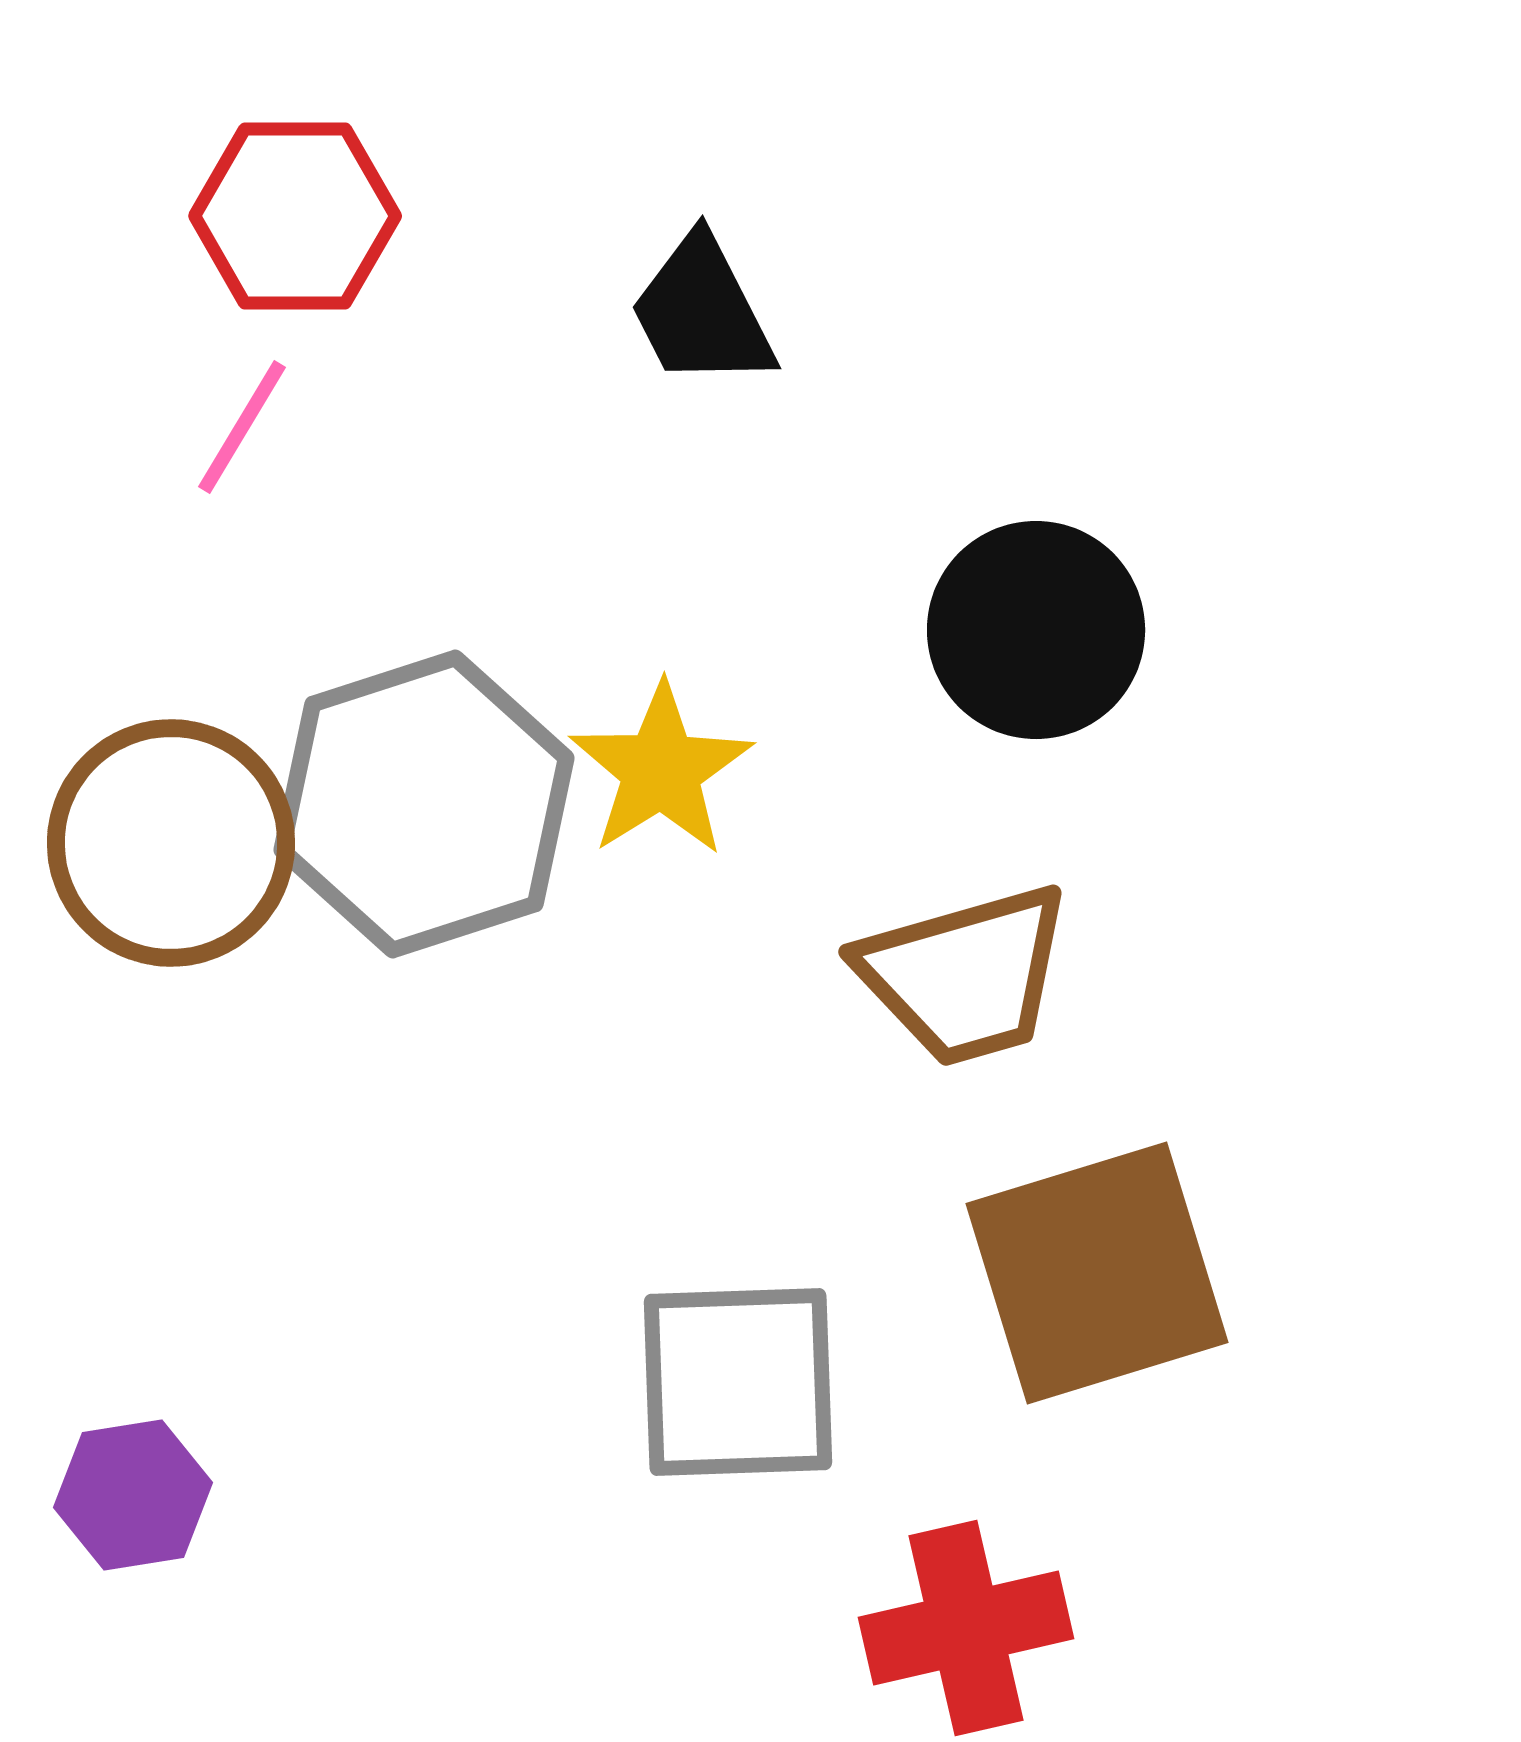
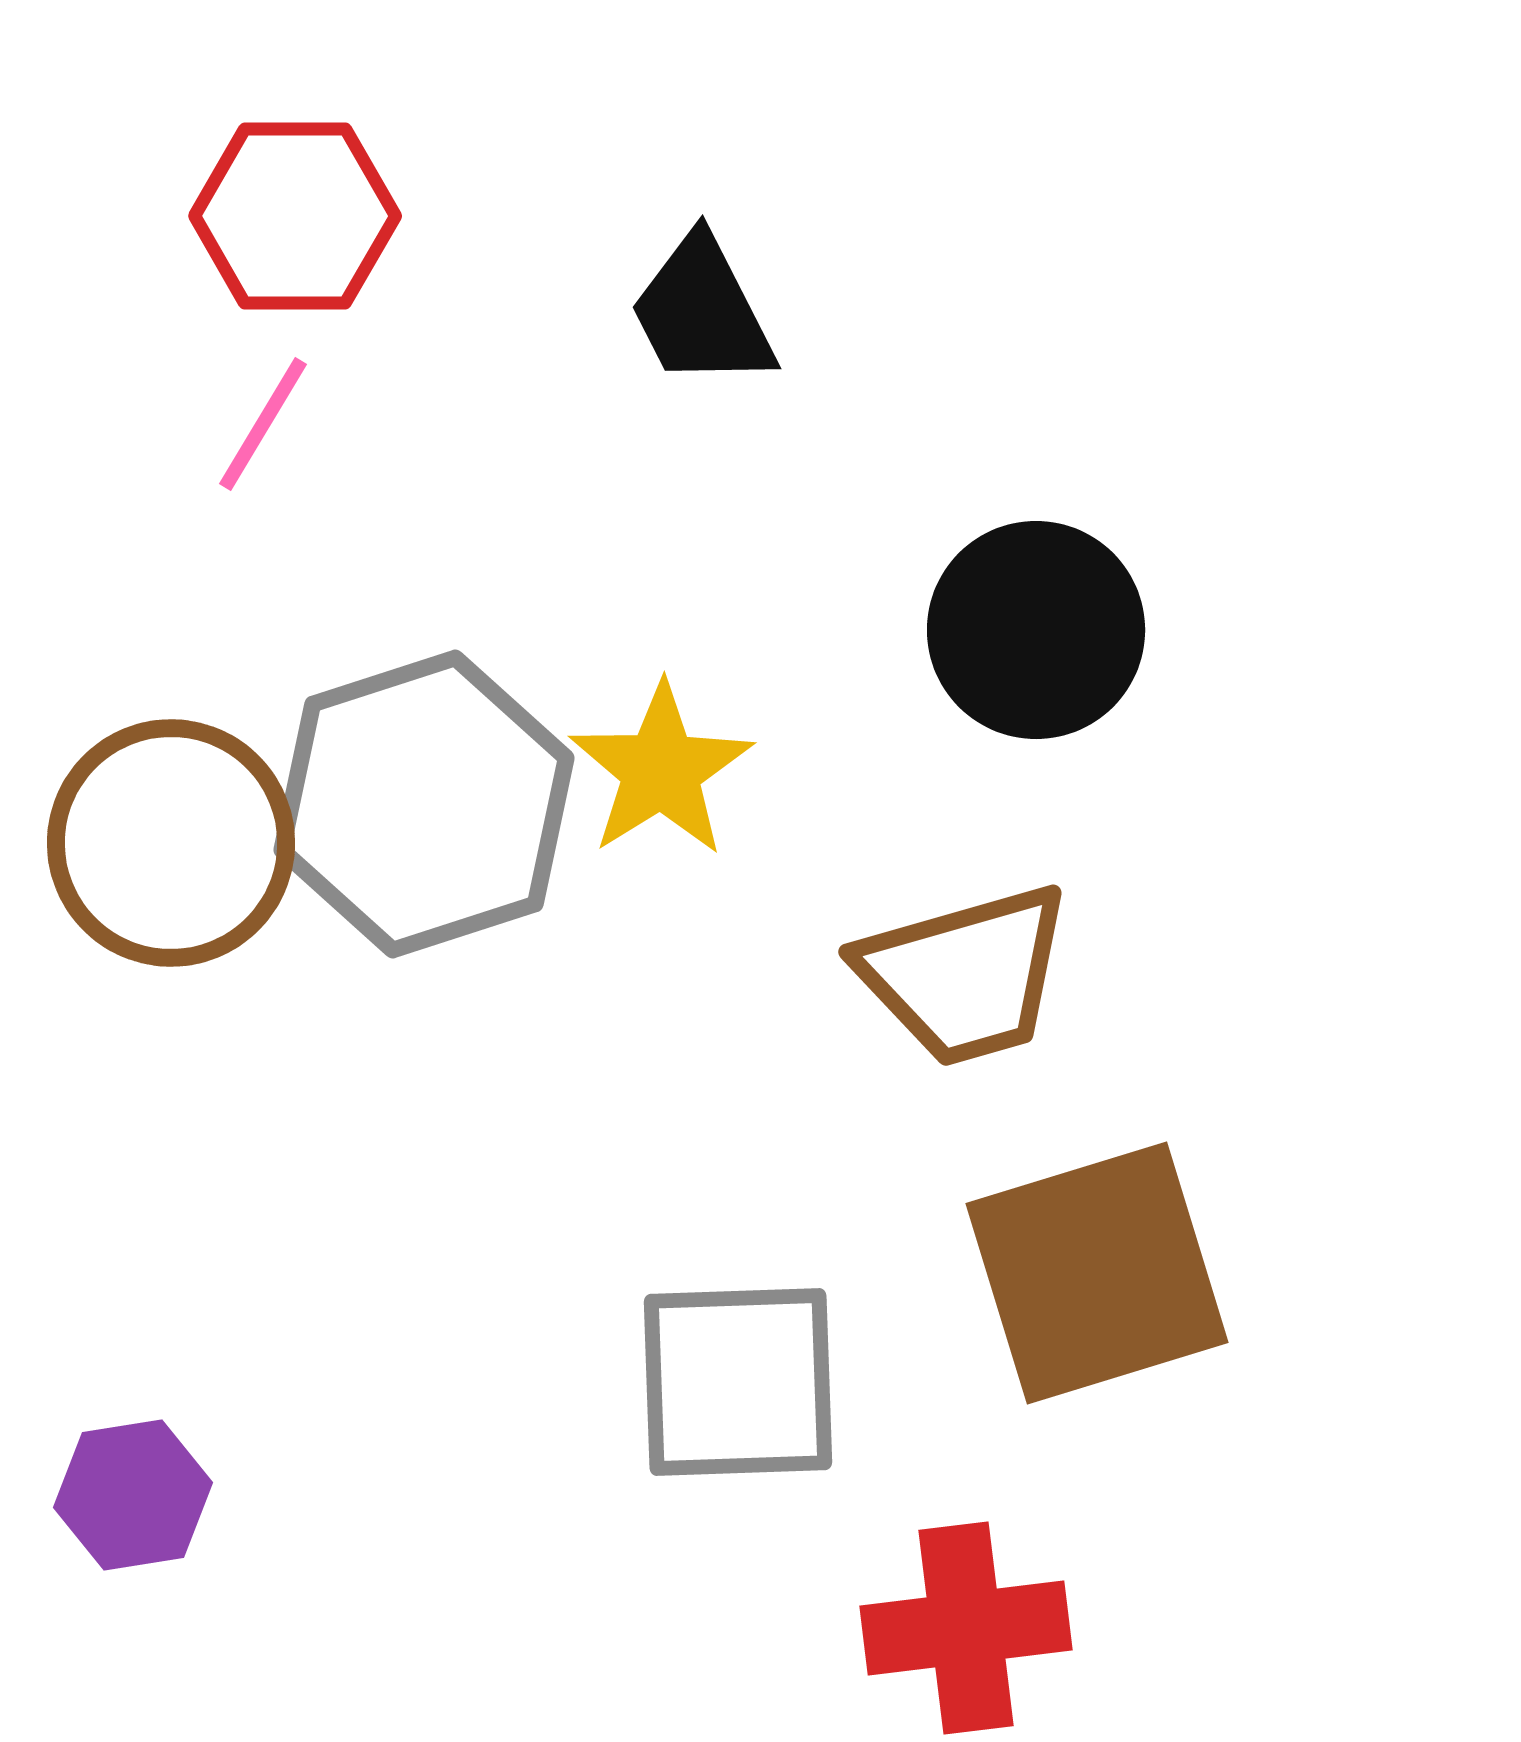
pink line: moved 21 px right, 3 px up
red cross: rotated 6 degrees clockwise
